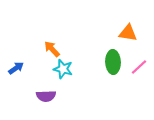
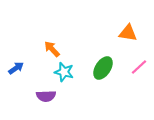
green ellipse: moved 10 px left, 6 px down; rotated 35 degrees clockwise
cyan star: moved 1 px right, 3 px down
